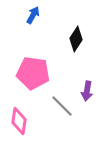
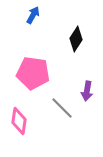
gray line: moved 2 px down
